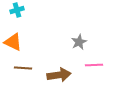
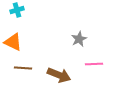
gray star: moved 3 px up
pink line: moved 1 px up
brown arrow: rotated 30 degrees clockwise
